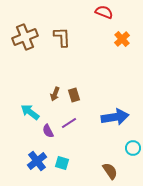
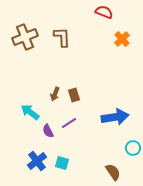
brown semicircle: moved 3 px right, 1 px down
